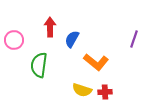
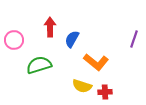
green semicircle: rotated 65 degrees clockwise
yellow semicircle: moved 4 px up
